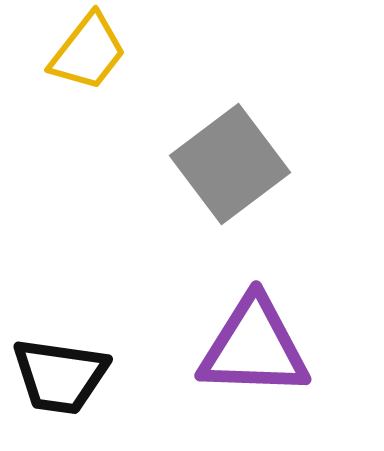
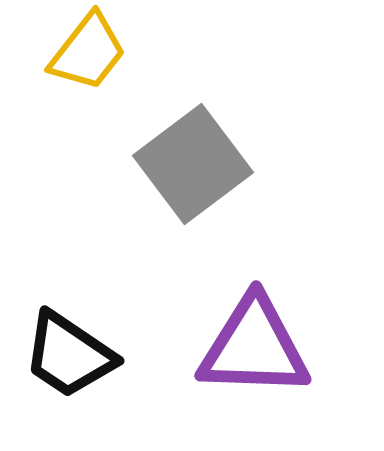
gray square: moved 37 px left
black trapezoid: moved 9 px right, 21 px up; rotated 26 degrees clockwise
